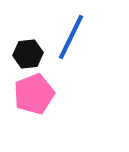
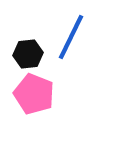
pink pentagon: rotated 30 degrees counterclockwise
